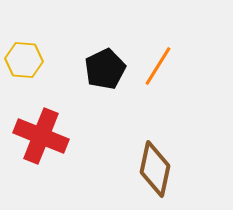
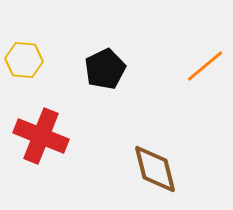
orange line: moved 47 px right; rotated 18 degrees clockwise
brown diamond: rotated 26 degrees counterclockwise
